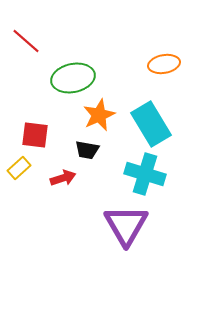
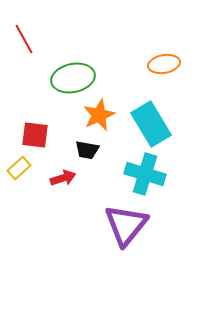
red line: moved 2 px left, 2 px up; rotated 20 degrees clockwise
purple triangle: rotated 9 degrees clockwise
